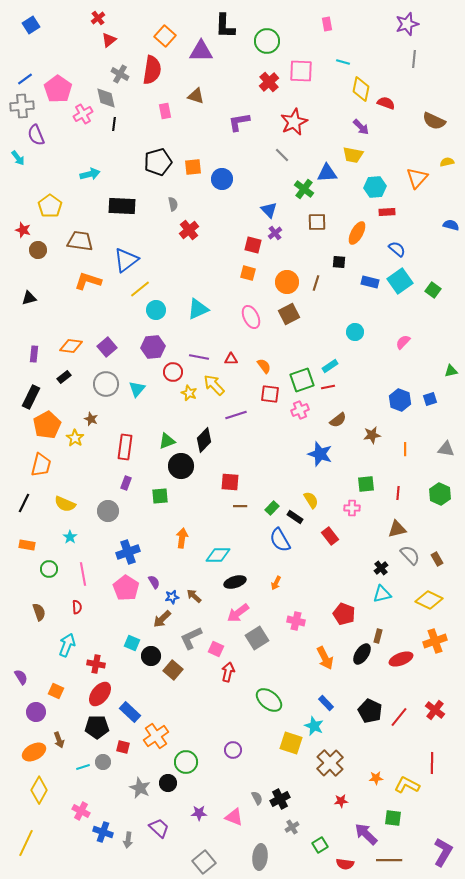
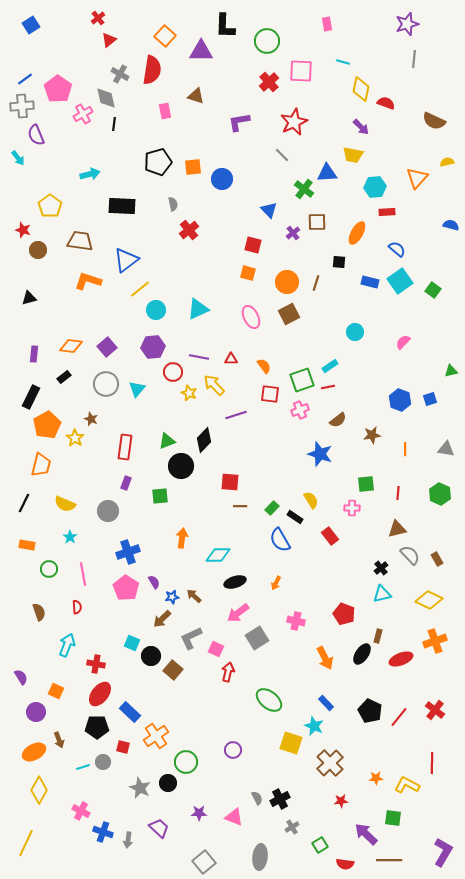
purple cross at (275, 233): moved 18 px right
